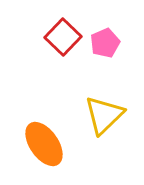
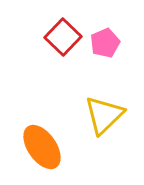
orange ellipse: moved 2 px left, 3 px down
